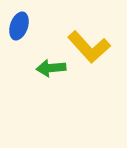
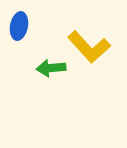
blue ellipse: rotated 8 degrees counterclockwise
